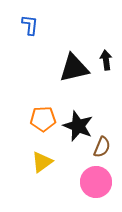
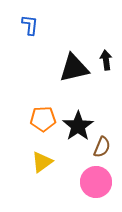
black star: rotated 16 degrees clockwise
